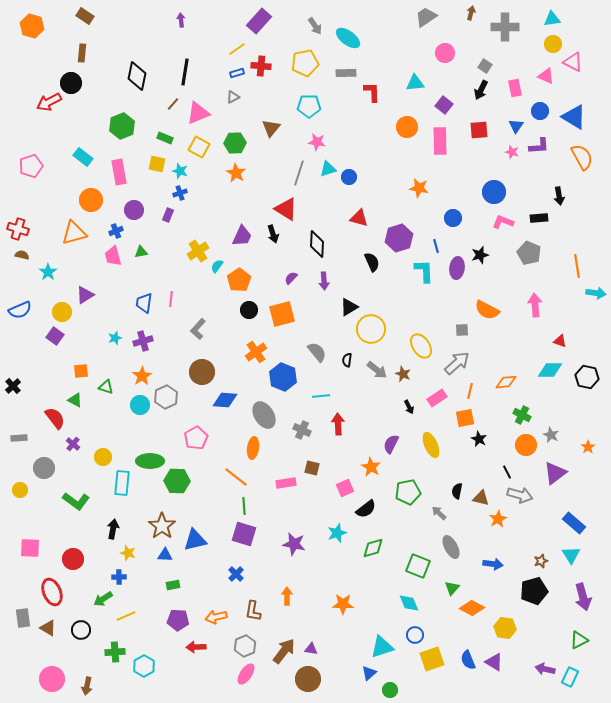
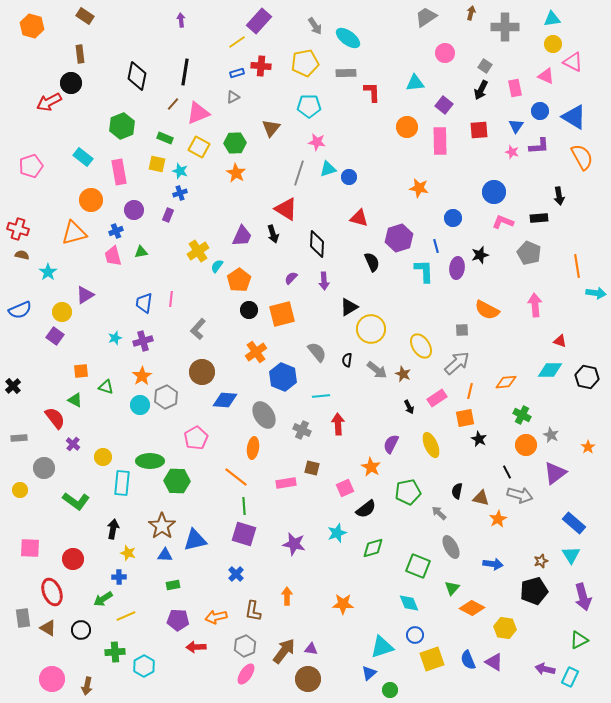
yellow line at (237, 49): moved 7 px up
brown rectangle at (82, 53): moved 2 px left, 1 px down; rotated 12 degrees counterclockwise
